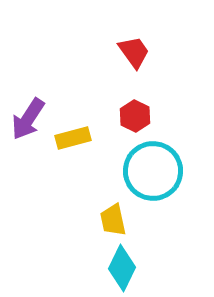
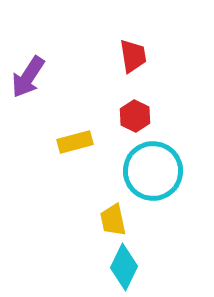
red trapezoid: moved 1 px left, 4 px down; rotated 27 degrees clockwise
purple arrow: moved 42 px up
yellow rectangle: moved 2 px right, 4 px down
cyan diamond: moved 2 px right, 1 px up
